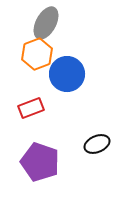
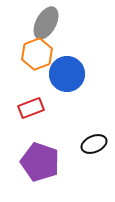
black ellipse: moved 3 px left
